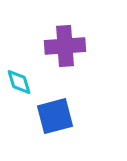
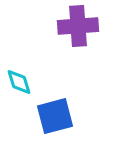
purple cross: moved 13 px right, 20 px up
